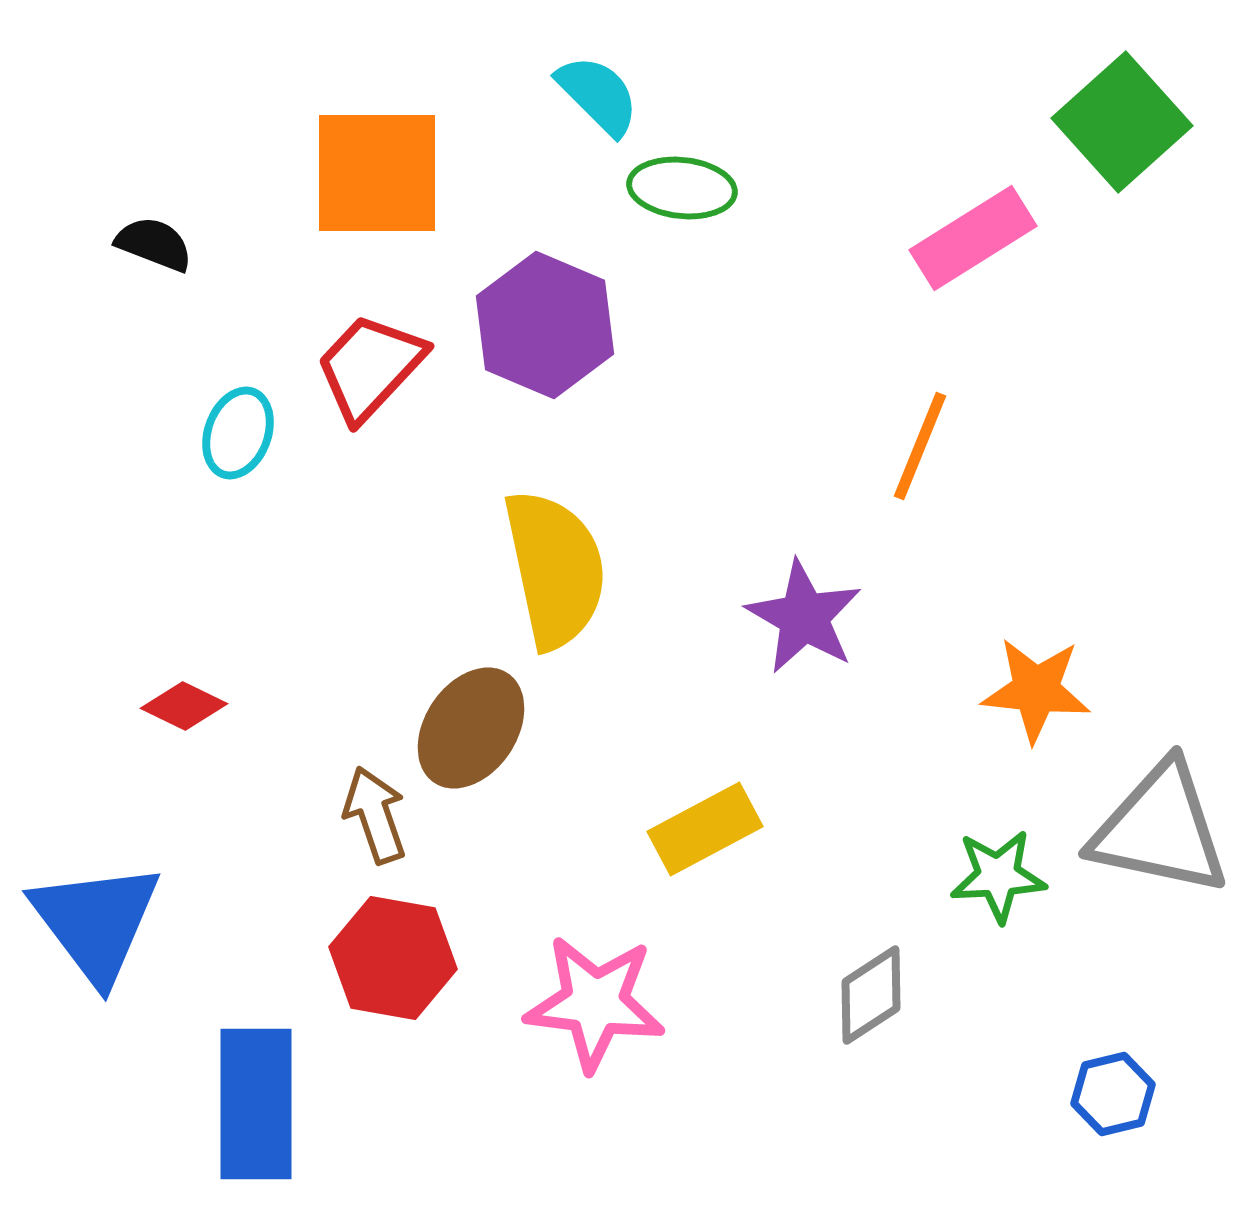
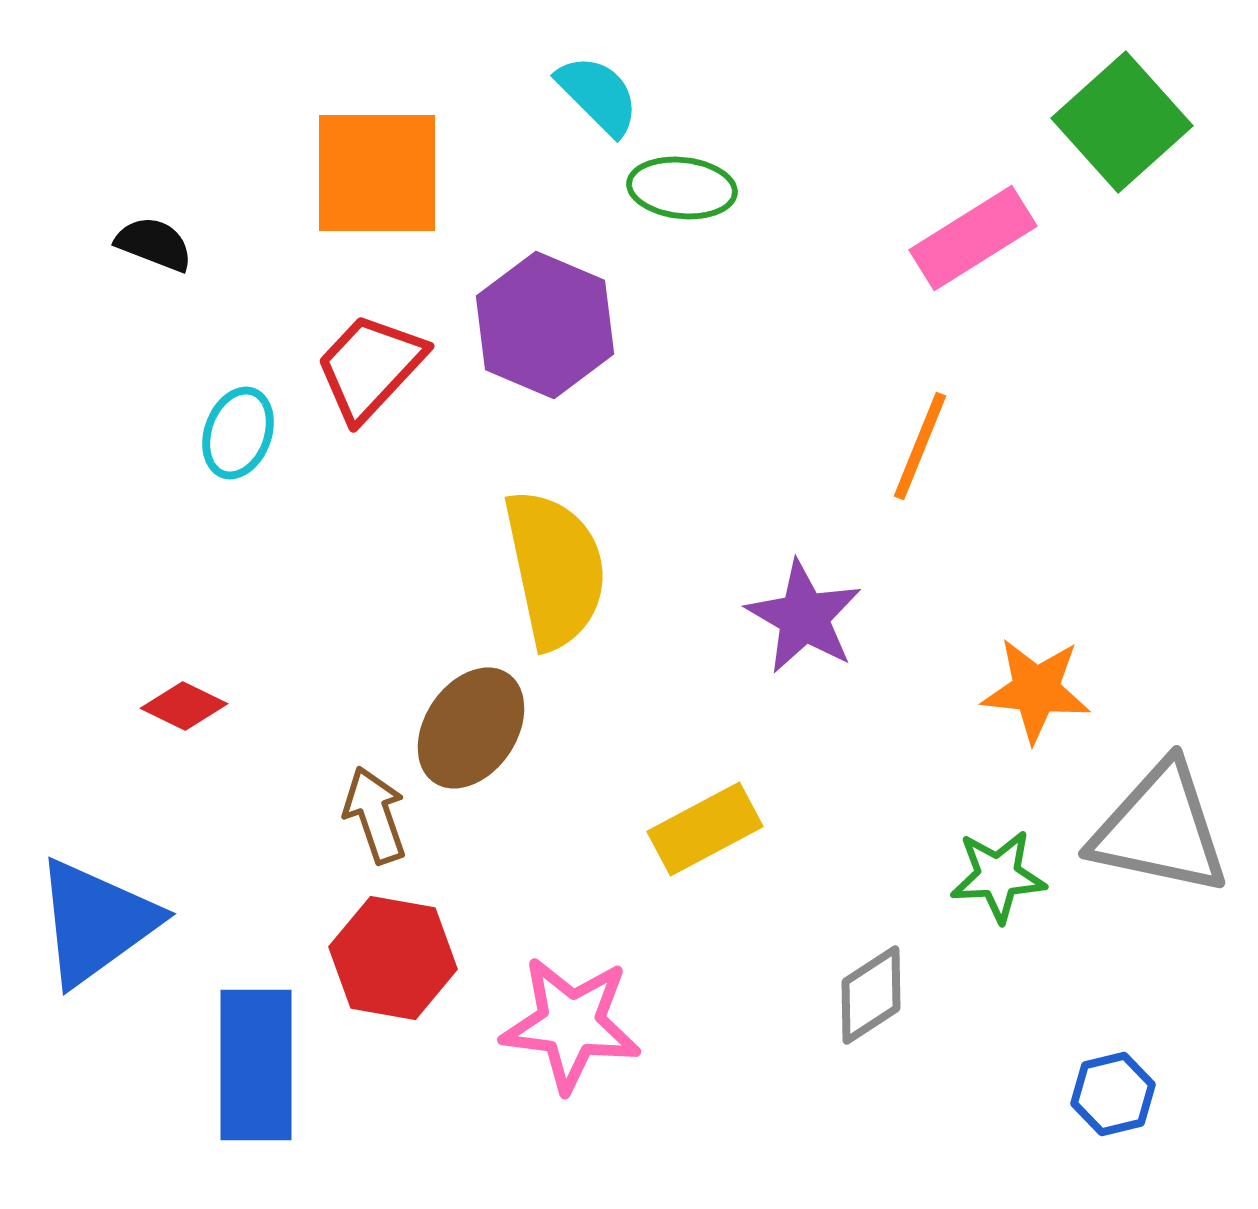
blue triangle: rotated 31 degrees clockwise
pink star: moved 24 px left, 21 px down
blue rectangle: moved 39 px up
